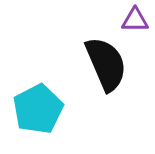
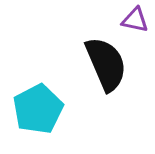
purple triangle: rotated 12 degrees clockwise
